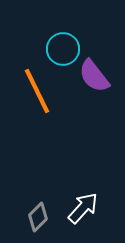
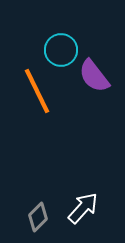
cyan circle: moved 2 px left, 1 px down
